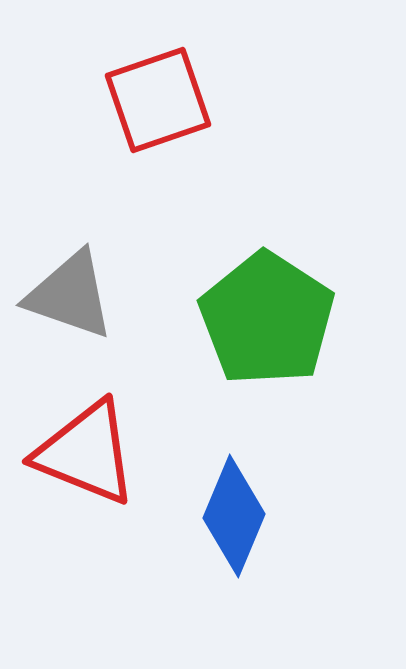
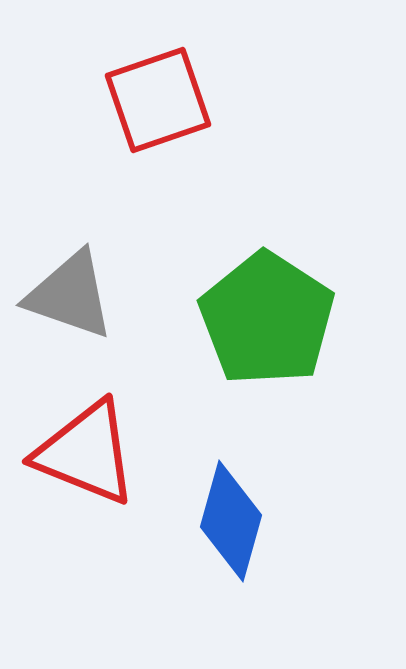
blue diamond: moved 3 px left, 5 px down; rotated 7 degrees counterclockwise
